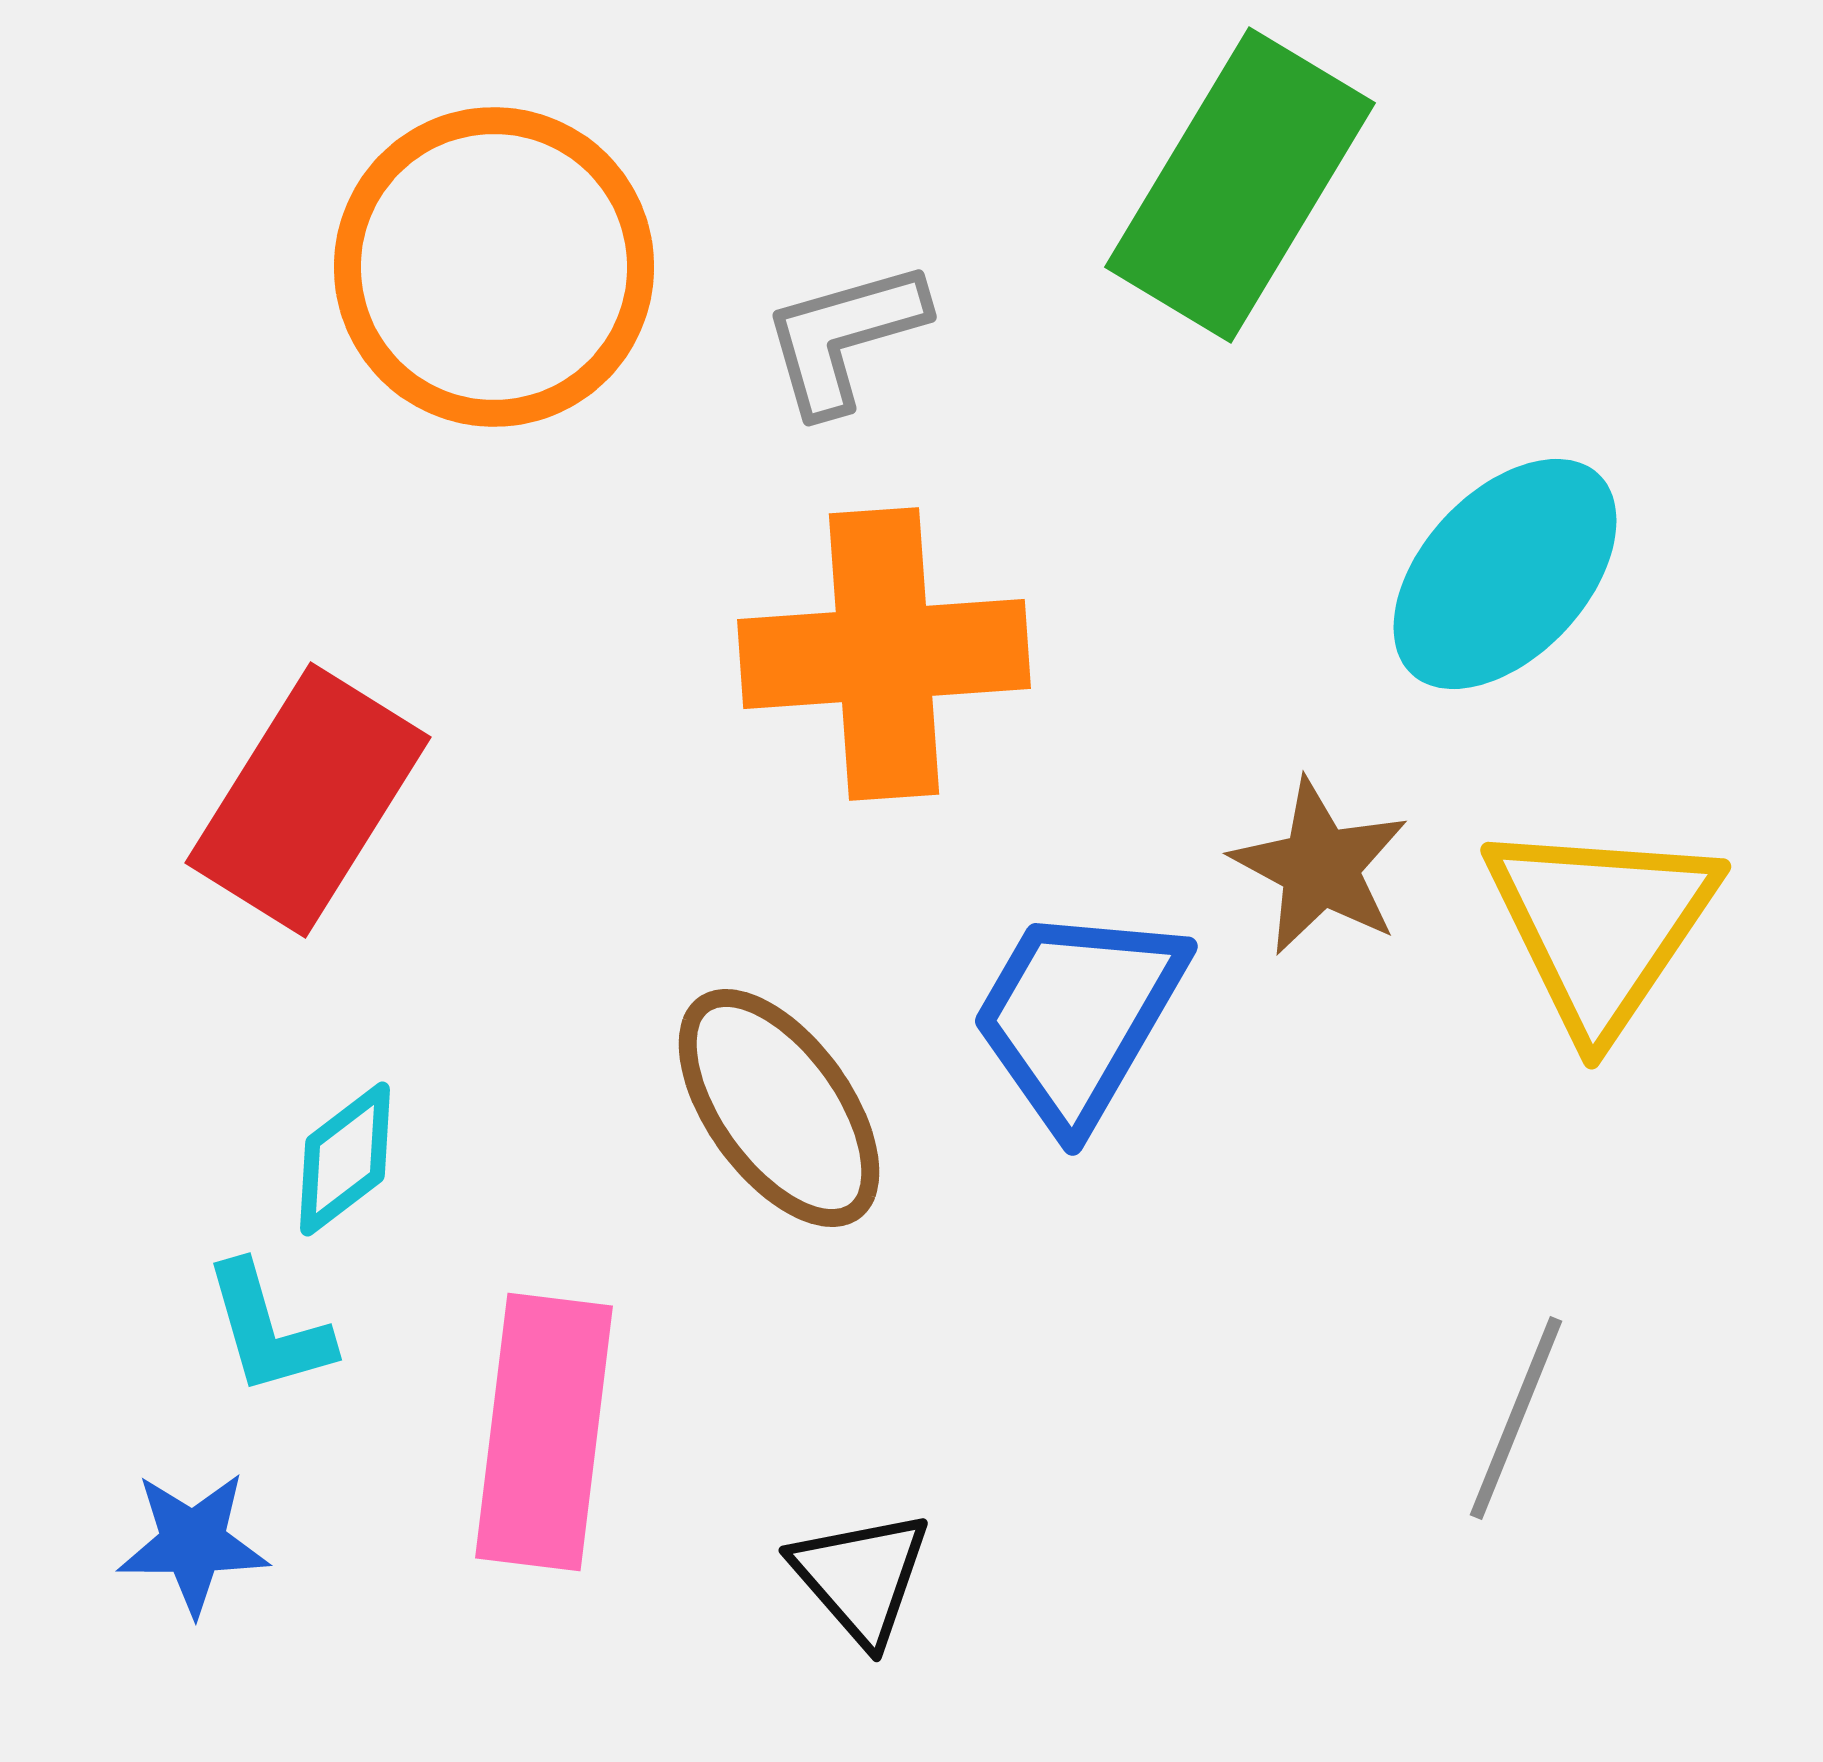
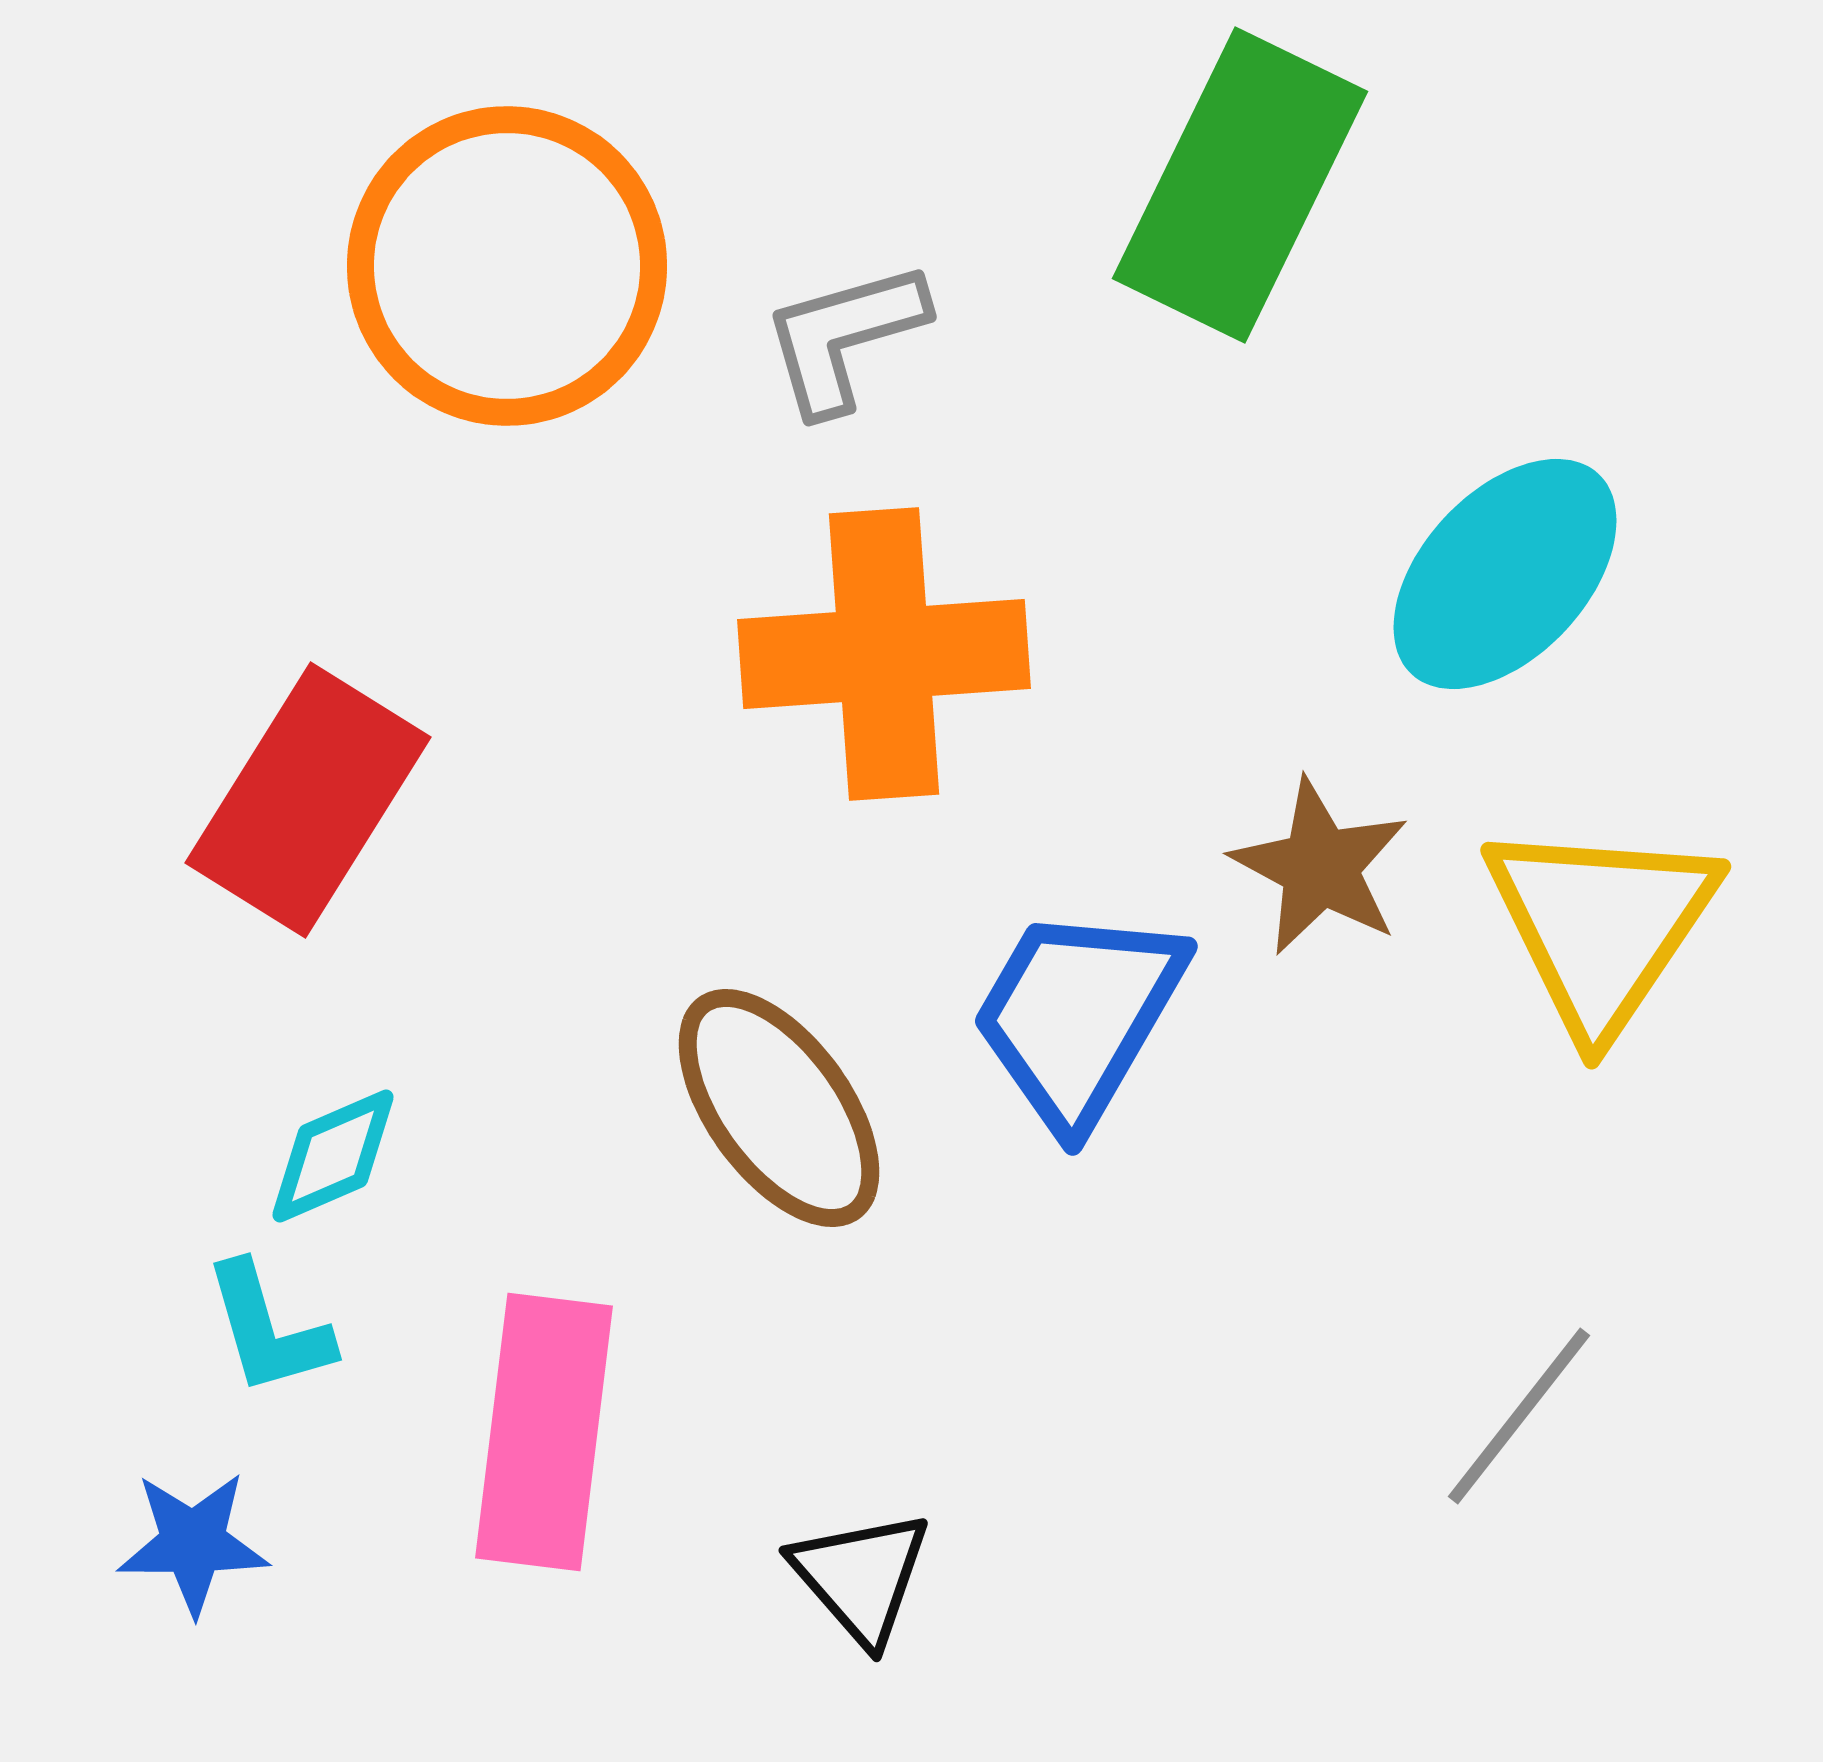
green rectangle: rotated 5 degrees counterclockwise
orange circle: moved 13 px right, 1 px up
cyan diamond: moved 12 px left, 3 px up; rotated 14 degrees clockwise
gray line: moved 3 px right, 2 px up; rotated 16 degrees clockwise
